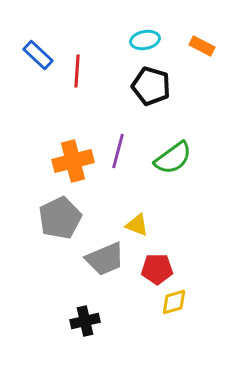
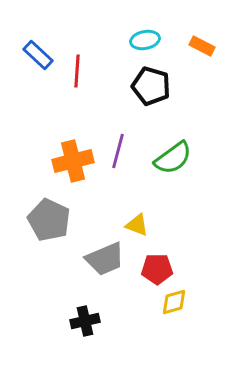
gray pentagon: moved 11 px left, 2 px down; rotated 21 degrees counterclockwise
